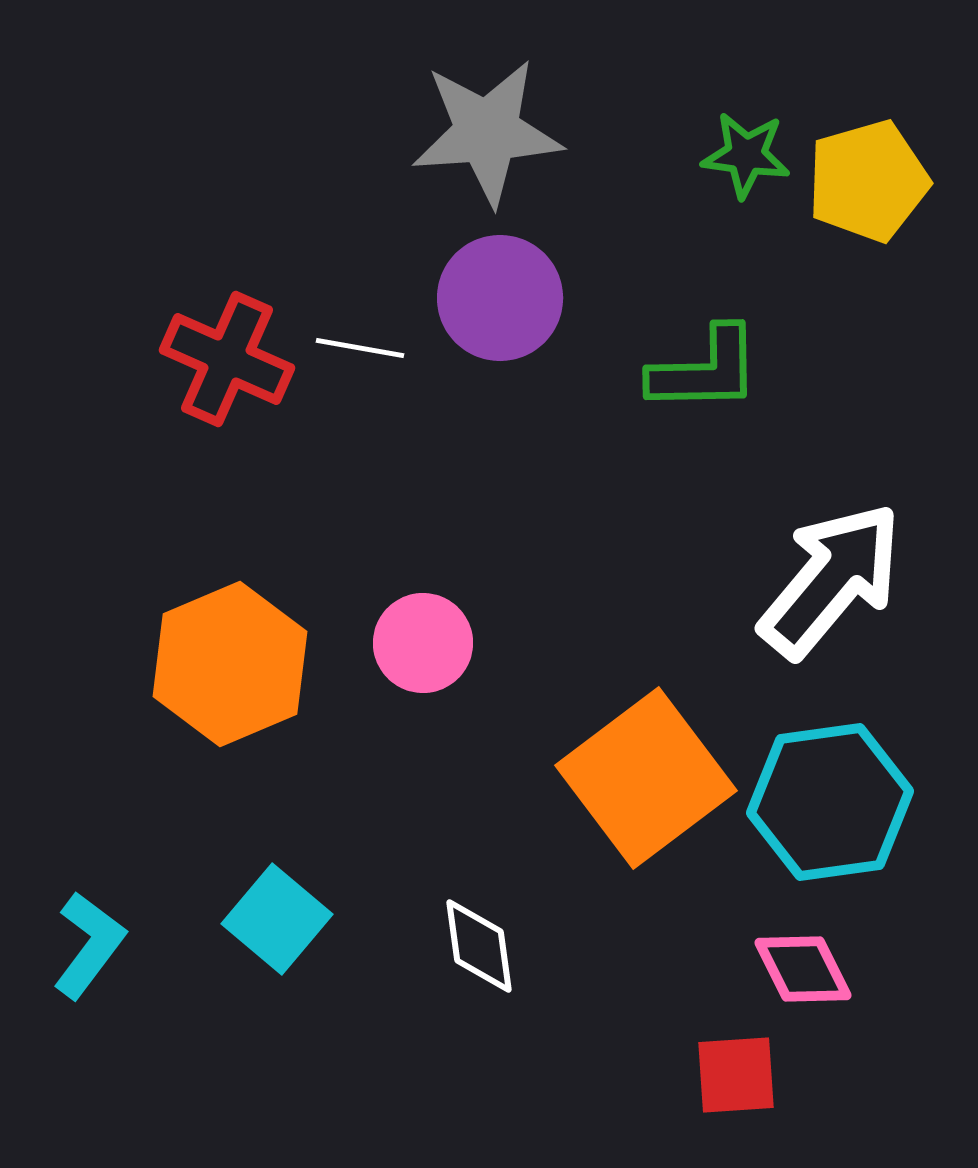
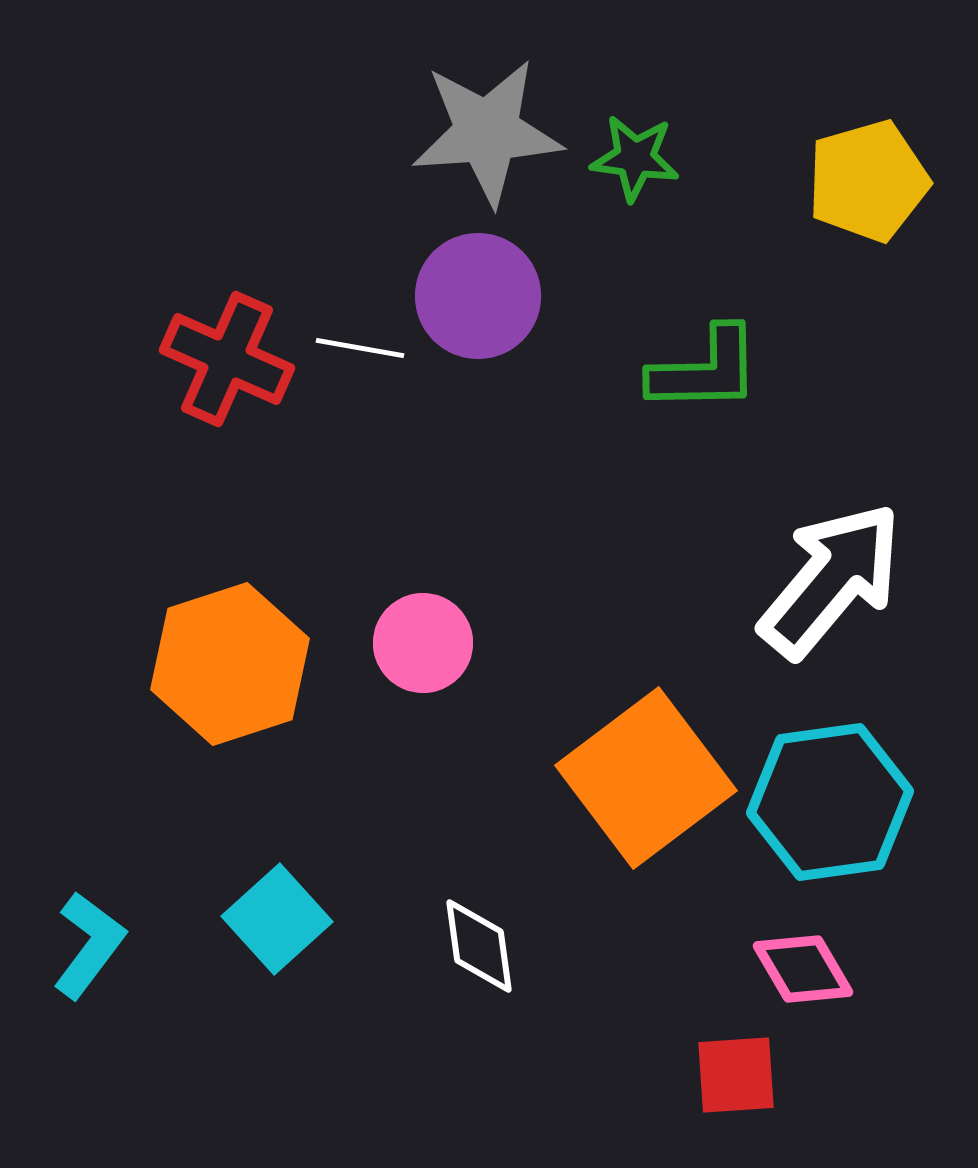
green star: moved 111 px left, 3 px down
purple circle: moved 22 px left, 2 px up
orange hexagon: rotated 5 degrees clockwise
cyan square: rotated 8 degrees clockwise
pink diamond: rotated 4 degrees counterclockwise
